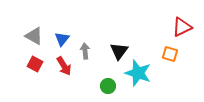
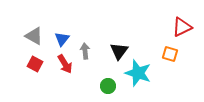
red arrow: moved 1 px right, 2 px up
